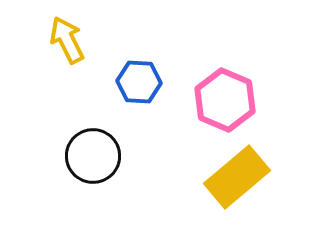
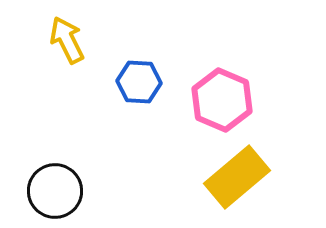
pink hexagon: moved 3 px left
black circle: moved 38 px left, 35 px down
